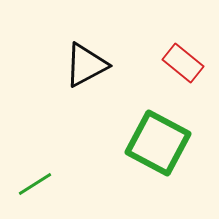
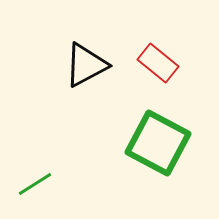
red rectangle: moved 25 px left
